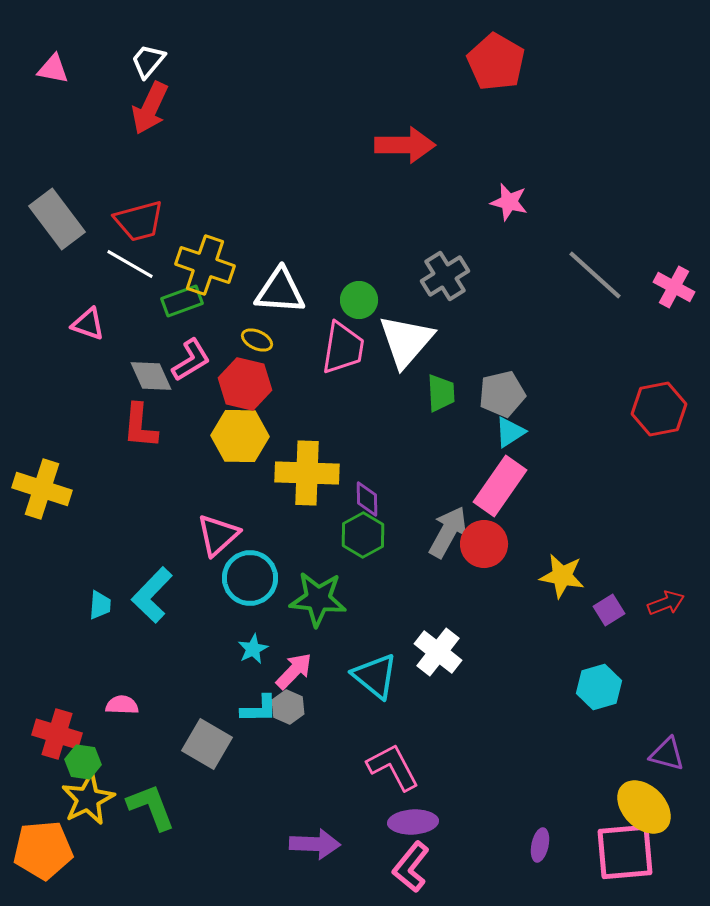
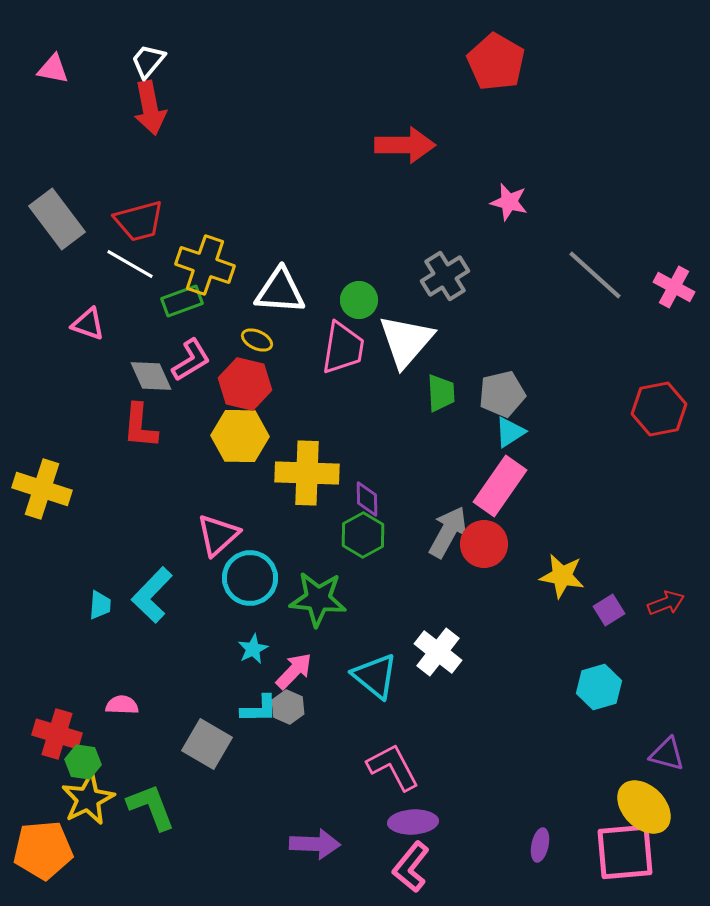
red arrow at (150, 108): rotated 36 degrees counterclockwise
